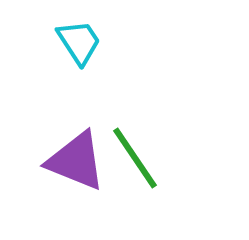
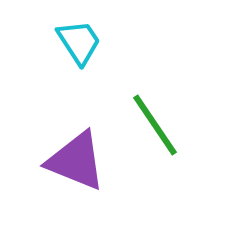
green line: moved 20 px right, 33 px up
